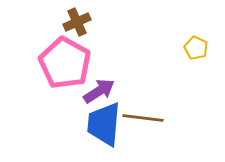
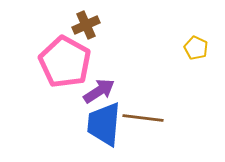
brown cross: moved 9 px right, 3 px down
pink pentagon: moved 1 px up
